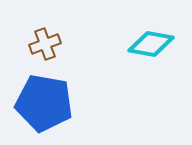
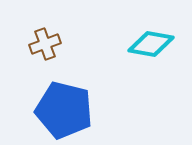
blue pentagon: moved 20 px right, 7 px down; rotated 4 degrees clockwise
